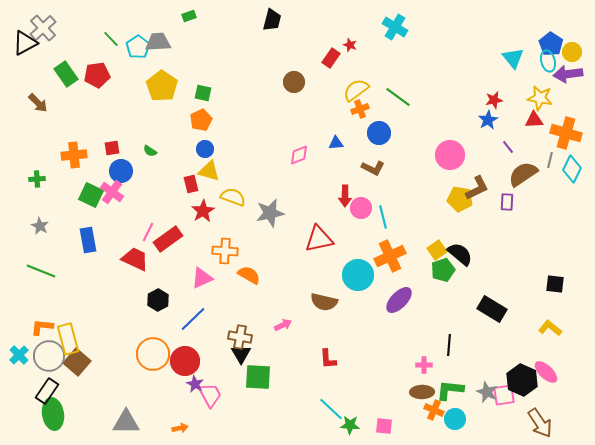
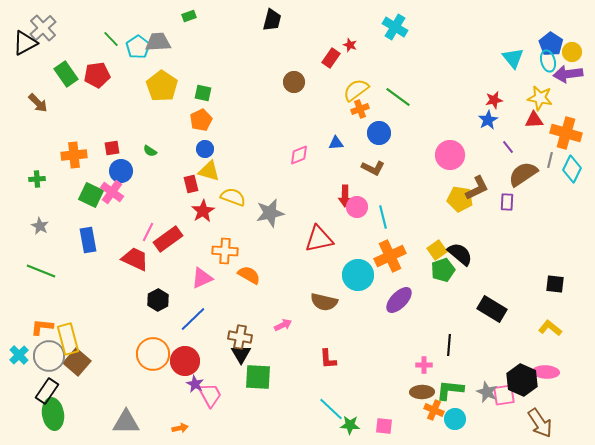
pink circle at (361, 208): moved 4 px left, 1 px up
pink ellipse at (546, 372): rotated 40 degrees counterclockwise
